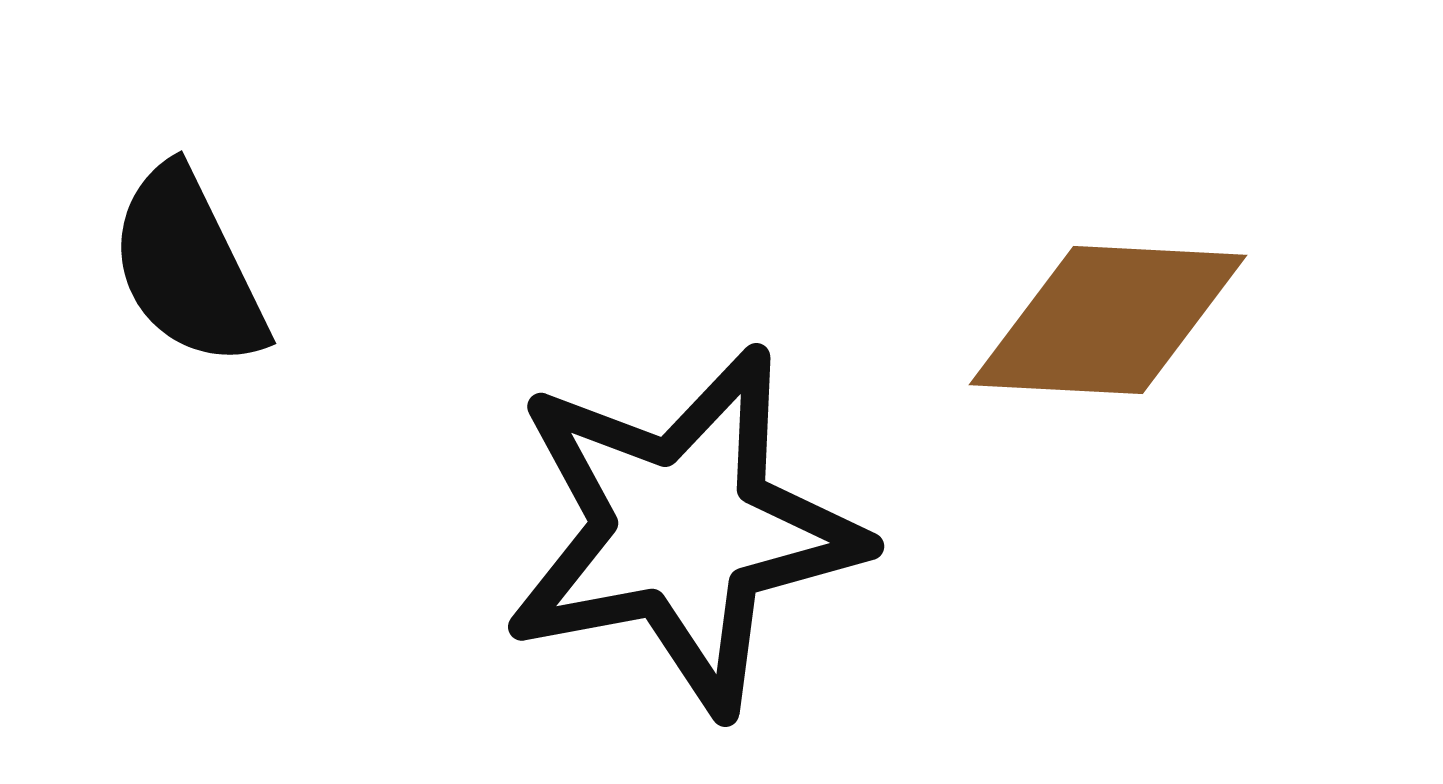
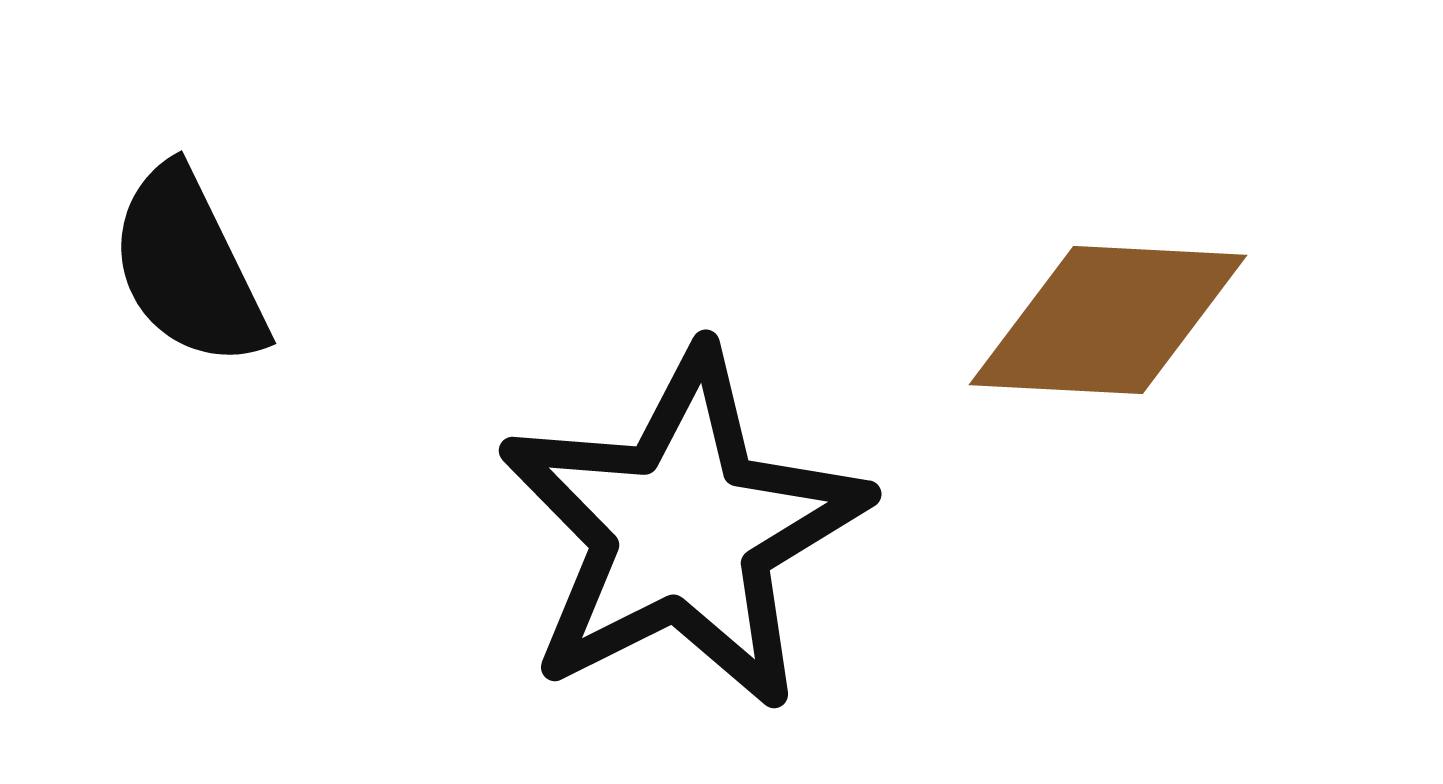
black star: rotated 16 degrees counterclockwise
